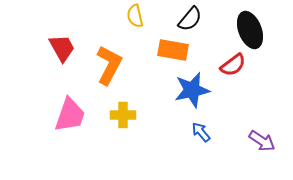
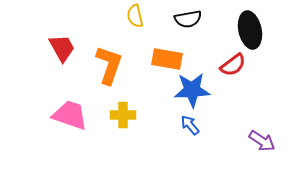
black semicircle: moved 2 px left; rotated 40 degrees clockwise
black ellipse: rotated 9 degrees clockwise
orange rectangle: moved 6 px left, 9 px down
orange L-shape: rotated 9 degrees counterclockwise
blue star: rotated 9 degrees clockwise
pink trapezoid: rotated 90 degrees counterclockwise
blue arrow: moved 11 px left, 7 px up
